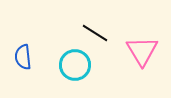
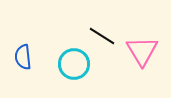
black line: moved 7 px right, 3 px down
cyan circle: moved 1 px left, 1 px up
